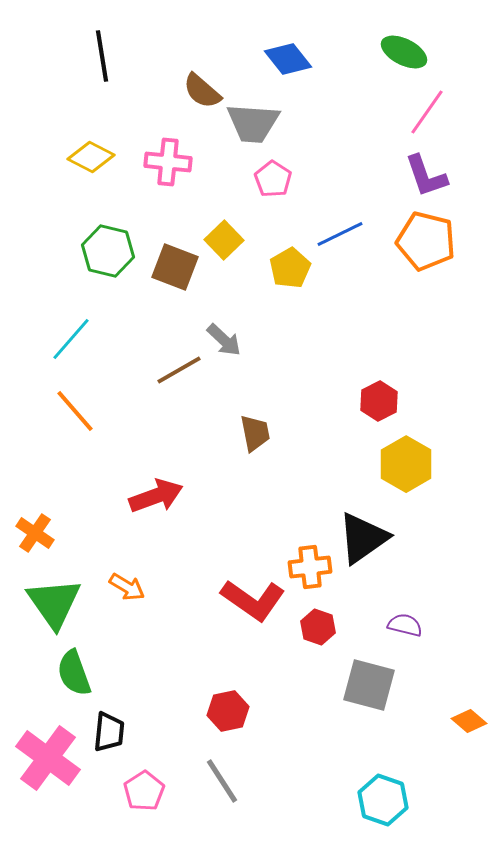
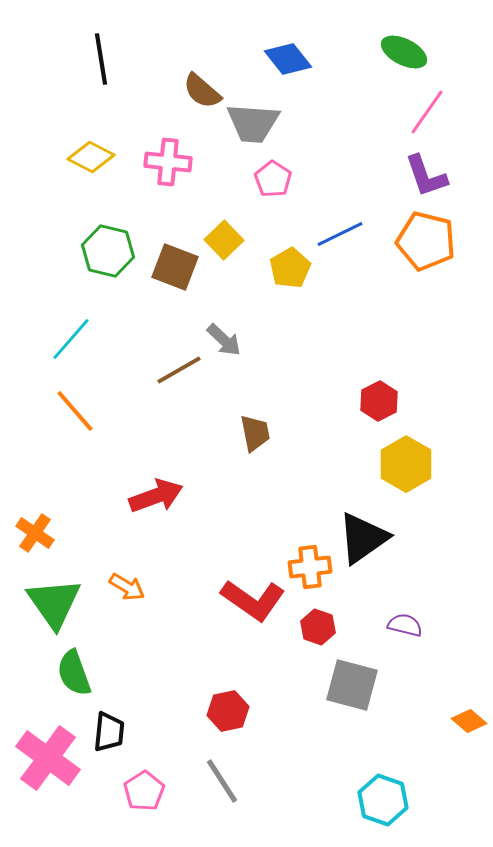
black line at (102, 56): moved 1 px left, 3 px down
gray square at (369, 685): moved 17 px left
